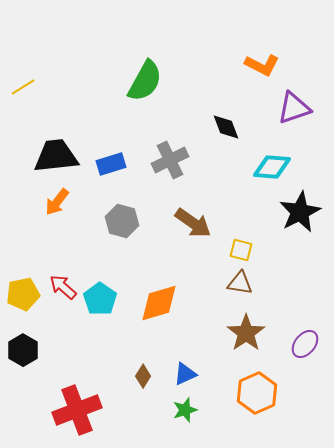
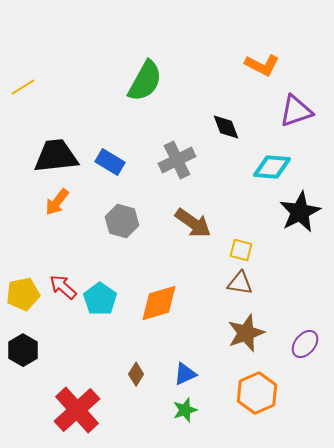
purple triangle: moved 2 px right, 3 px down
gray cross: moved 7 px right
blue rectangle: moved 1 px left, 2 px up; rotated 48 degrees clockwise
brown star: rotated 15 degrees clockwise
brown diamond: moved 7 px left, 2 px up
red cross: rotated 21 degrees counterclockwise
